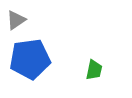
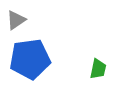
green trapezoid: moved 4 px right, 1 px up
